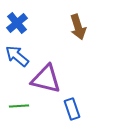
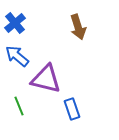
blue cross: moved 2 px left
green line: rotated 72 degrees clockwise
